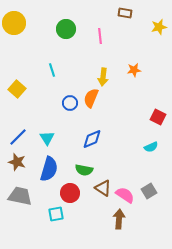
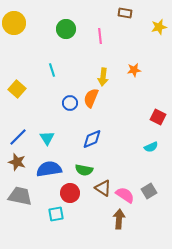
blue semicircle: rotated 115 degrees counterclockwise
